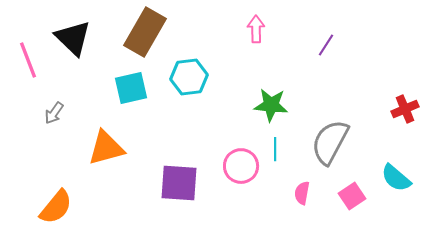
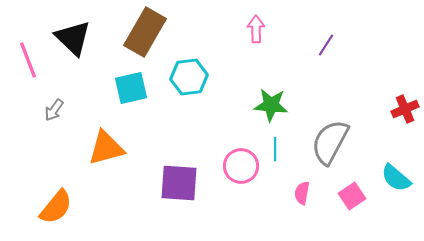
gray arrow: moved 3 px up
